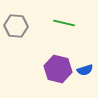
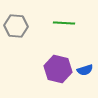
green line: rotated 10 degrees counterclockwise
